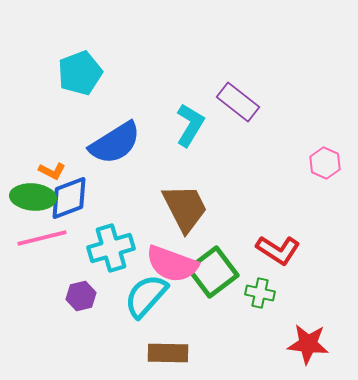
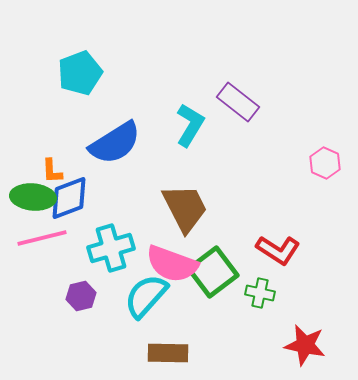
orange L-shape: rotated 60 degrees clockwise
red star: moved 3 px left, 1 px down; rotated 6 degrees clockwise
